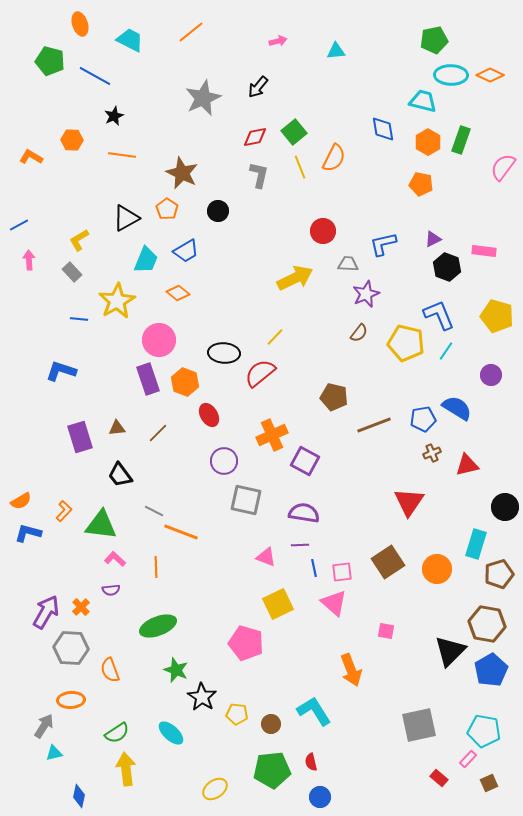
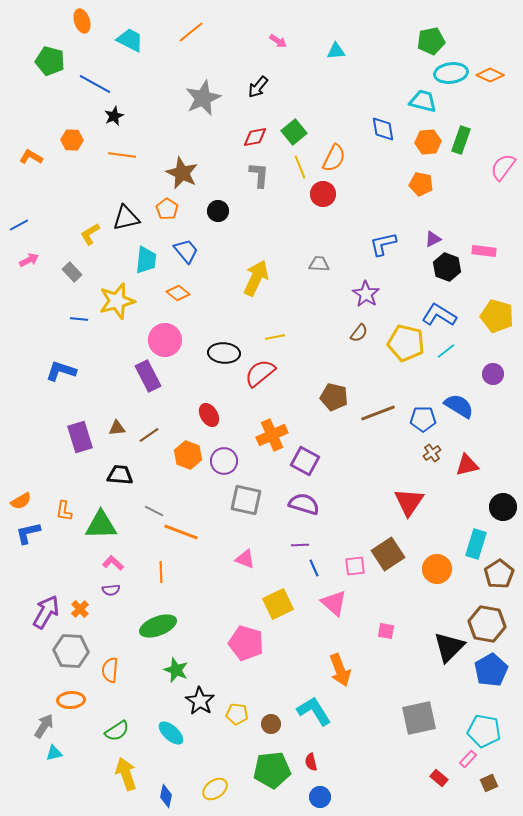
orange ellipse at (80, 24): moved 2 px right, 3 px up
green pentagon at (434, 40): moved 3 px left, 1 px down
pink arrow at (278, 41): rotated 48 degrees clockwise
cyan ellipse at (451, 75): moved 2 px up; rotated 8 degrees counterclockwise
blue line at (95, 76): moved 8 px down
orange hexagon at (428, 142): rotated 25 degrees clockwise
gray L-shape at (259, 175): rotated 8 degrees counterclockwise
black triangle at (126, 218): rotated 16 degrees clockwise
red circle at (323, 231): moved 37 px up
yellow L-shape at (79, 240): moved 11 px right, 6 px up
blue trapezoid at (186, 251): rotated 100 degrees counterclockwise
pink arrow at (29, 260): rotated 66 degrees clockwise
cyan trapezoid at (146, 260): rotated 16 degrees counterclockwise
gray trapezoid at (348, 264): moved 29 px left
yellow arrow at (295, 278): moved 39 px left; rotated 39 degrees counterclockwise
purple star at (366, 294): rotated 16 degrees counterclockwise
yellow star at (117, 301): rotated 15 degrees clockwise
blue L-shape at (439, 315): rotated 36 degrees counterclockwise
yellow line at (275, 337): rotated 36 degrees clockwise
pink circle at (159, 340): moved 6 px right
cyan line at (446, 351): rotated 18 degrees clockwise
purple circle at (491, 375): moved 2 px right, 1 px up
purple rectangle at (148, 379): moved 3 px up; rotated 8 degrees counterclockwise
orange hexagon at (185, 382): moved 3 px right, 73 px down
blue semicircle at (457, 408): moved 2 px right, 2 px up
blue pentagon at (423, 419): rotated 10 degrees clockwise
brown line at (374, 425): moved 4 px right, 12 px up
brown line at (158, 433): moved 9 px left, 2 px down; rotated 10 degrees clockwise
brown cross at (432, 453): rotated 12 degrees counterclockwise
black trapezoid at (120, 475): rotated 132 degrees clockwise
black circle at (505, 507): moved 2 px left
orange L-shape at (64, 511): rotated 145 degrees clockwise
purple semicircle at (304, 513): moved 9 px up; rotated 8 degrees clockwise
green triangle at (101, 525): rotated 8 degrees counterclockwise
blue L-shape at (28, 533): rotated 28 degrees counterclockwise
pink triangle at (266, 557): moved 21 px left, 2 px down
pink L-shape at (115, 559): moved 2 px left, 4 px down
brown square at (388, 562): moved 8 px up
orange line at (156, 567): moved 5 px right, 5 px down
blue line at (314, 568): rotated 12 degrees counterclockwise
pink square at (342, 572): moved 13 px right, 6 px up
brown pentagon at (499, 574): rotated 16 degrees counterclockwise
orange cross at (81, 607): moved 1 px left, 2 px down
gray hexagon at (71, 648): moved 3 px down
black triangle at (450, 651): moved 1 px left, 4 px up
orange semicircle at (110, 670): rotated 25 degrees clockwise
orange arrow at (351, 670): moved 11 px left
black star at (202, 697): moved 2 px left, 4 px down
gray square at (419, 725): moved 7 px up
green semicircle at (117, 733): moved 2 px up
yellow arrow at (126, 769): moved 5 px down; rotated 12 degrees counterclockwise
blue diamond at (79, 796): moved 87 px right
